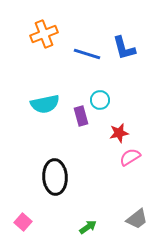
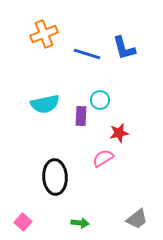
purple rectangle: rotated 18 degrees clockwise
pink semicircle: moved 27 px left, 1 px down
green arrow: moved 8 px left, 4 px up; rotated 42 degrees clockwise
